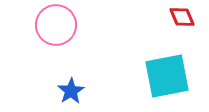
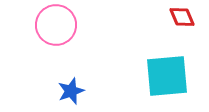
cyan square: rotated 6 degrees clockwise
blue star: rotated 12 degrees clockwise
